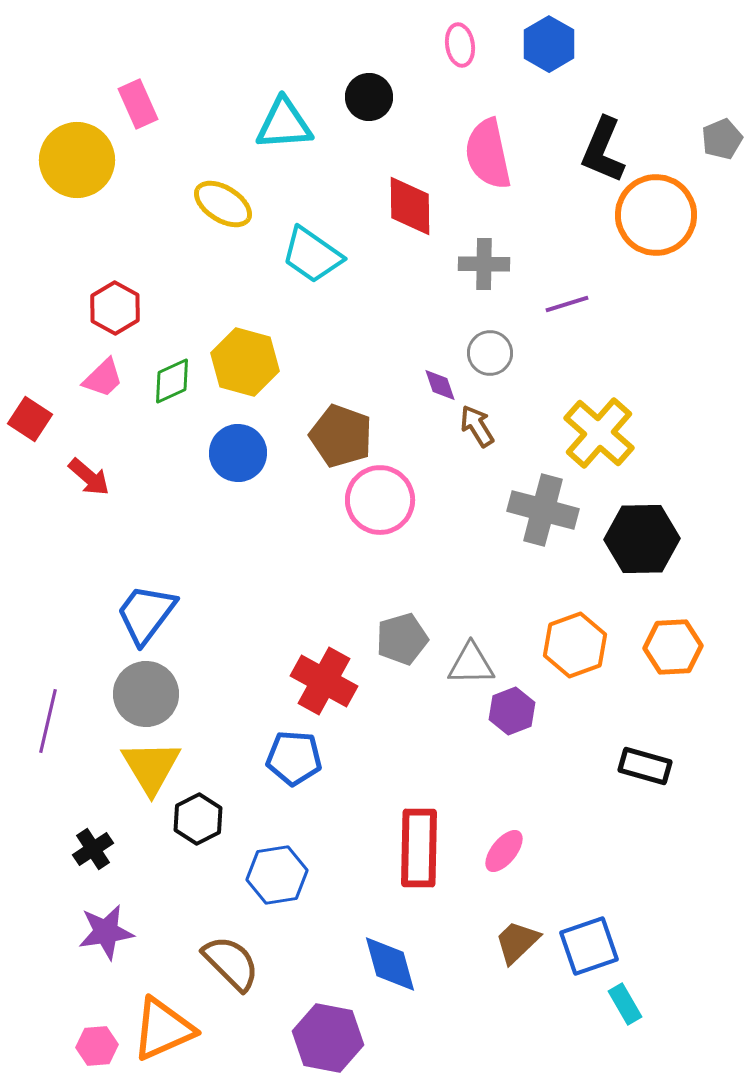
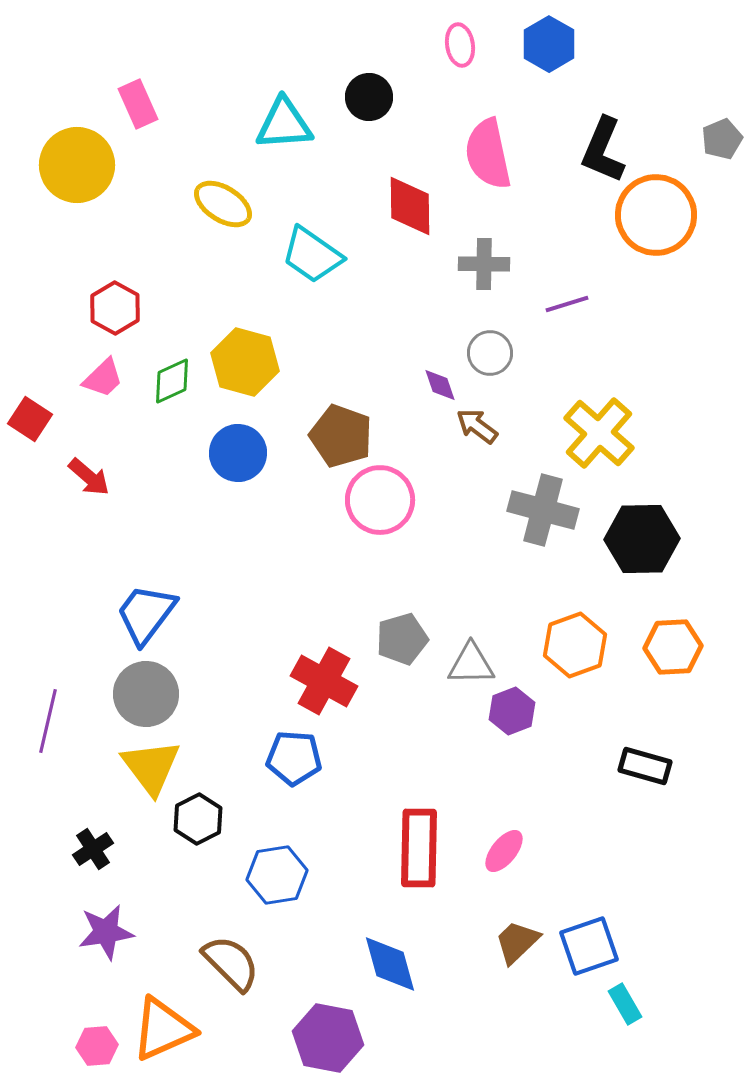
yellow circle at (77, 160): moved 5 px down
brown arrow at (477, 426): rotated 21 degrees counterclockwise
yellow triangle at (151, 767): rotated 6 degrees counterclockwise
